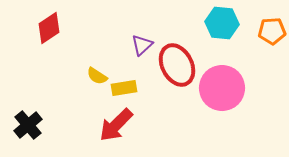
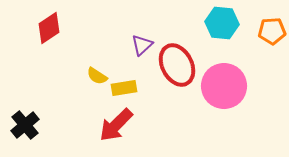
pink circle: moved 2 px right, 2 px up
black cross: moved 3 px left
